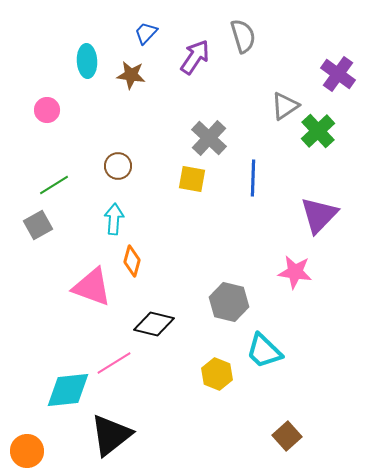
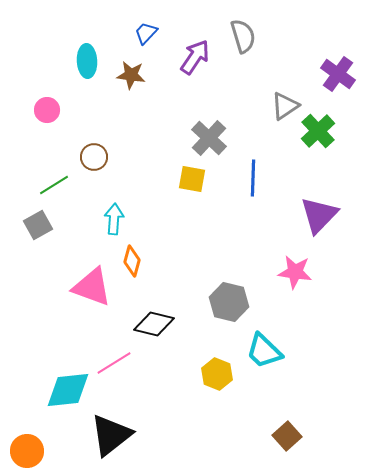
brown circle: moved 24 px left, 9 px up
